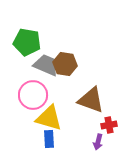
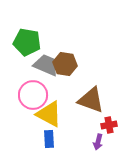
yellow triangle: moved 4 px up; rotated 12 degrees clockwise
